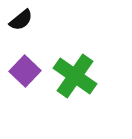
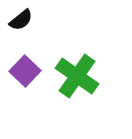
green cross: moved 2 px right
